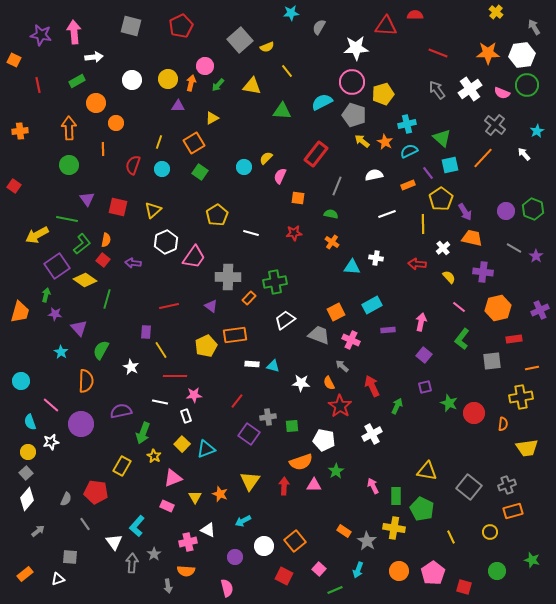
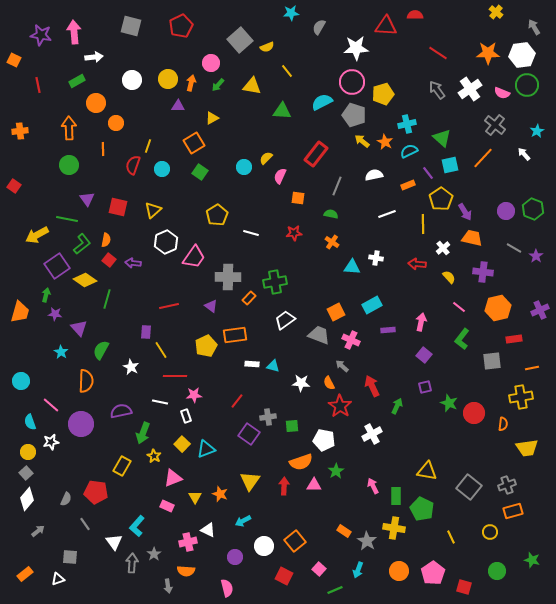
red line at (438, 53): rotated 12 degrees clockwise
pink circle at (205, 66): moved 6 px right, 3 px up
yellow line at (159, 142): moved 11 px left, 4 px down
red square at (103, 260): moved 6 px right
